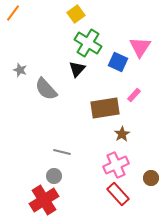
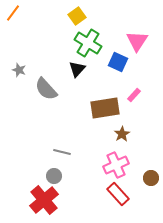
yellow square: moved 1 px right, 2 px down
pink triangle: moved 3 px left, 6 px up
gray star: moved 1 px left
red cross: rotated 8 degrees counterclockwise
